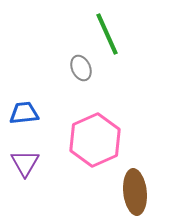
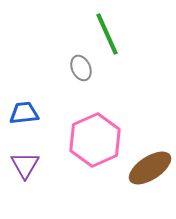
purple triangle: moved 2 px down
brown ellipse: moved 15 px right, 24 px up; rotated 63 degrees clockwise
